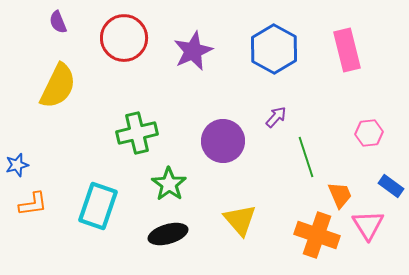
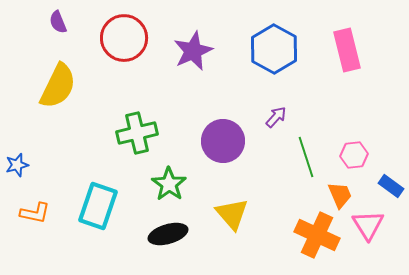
pink hexagon: moved 15 px left, 22 px down
orange L-shape: moved 2 px right, 9 px down; rotated 20 degrees clockwise
yellow triangle: moved 8 px left, 6 px up
orange cross: rotated 6 degrees clockwise
